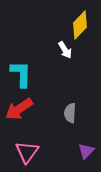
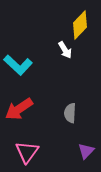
cyan L-shape: moved 3 px left, 9 px up; rotated 132 degrees clockwise
